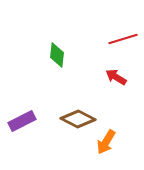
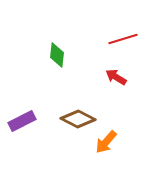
orange arrow: rotated 10 degrees clockwise
